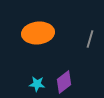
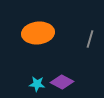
purple diamond: moved 2 px left; rotated 65 degrees clockwise
